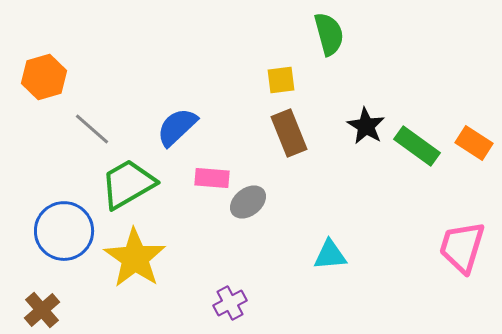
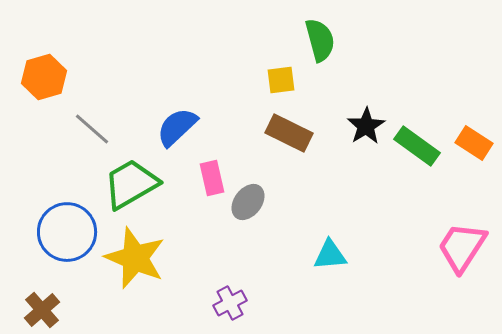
green semicircle: moved 9 px left, 6 px down
black star: rotated 9 degrees clockwise
brown rectangle: rotated 42 degrees counterclockwise
pink rectangle: rotated 72 degrees clockwise
green trapezoid: moved 3 px right
gray ellipse: rotated 15 degrees counterclockwise
blue circle: moved 3 px right, 1 px down
pink trapezoid: rotated 16 degrees clockwise
yellow star: rotated 12 degrees counterclockwise
